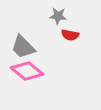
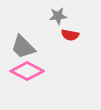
gray star: rotated 12 degrees counterclockwise
pink diamond: rotated 12 degrees counterclockwise
